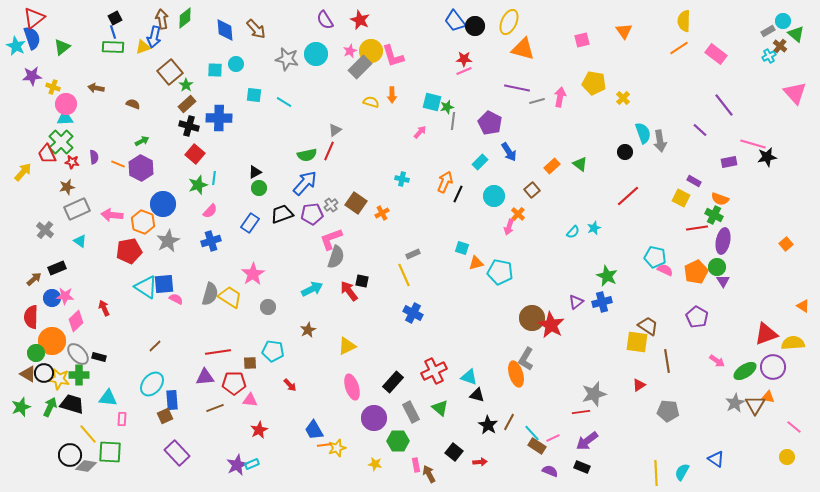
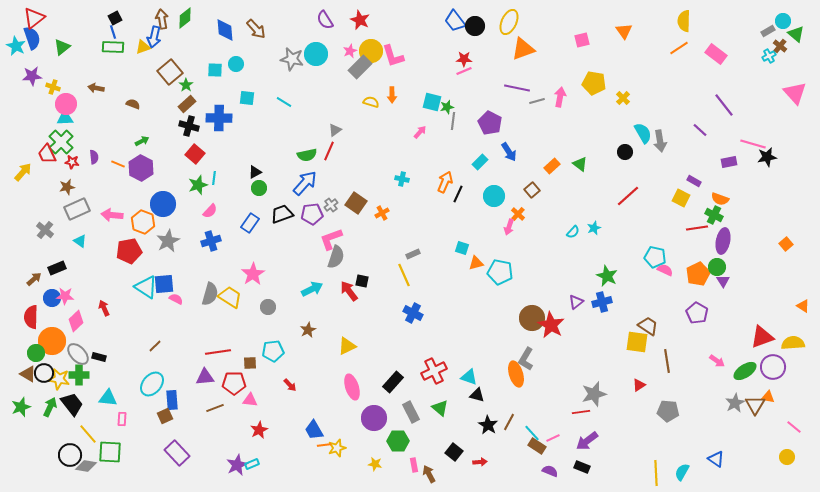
orange triangle at (523, 49): rotated 35 degrees counterclockwise
gray star at (287, 59): moved 5 px right
cyan square at (254, 95): moved 7 px left, 3 px down
cyan semicircle at (643, 133): rotated 10 degrees counterclockwise
orange pentagon at (696, 272): moved 2 px right, 2 px down
purple pentagon at (697, 317): moved 4 px up
red triangle at (766, 334): moved 4 px left, 3 px down
cyan pentagon at (273, 351): rotated 15 degrees counterclockwise
black trapezoid at (72, 404): rotated 35 degrees clockwise
pink rectangle at (416, 465): moved 2 px left
